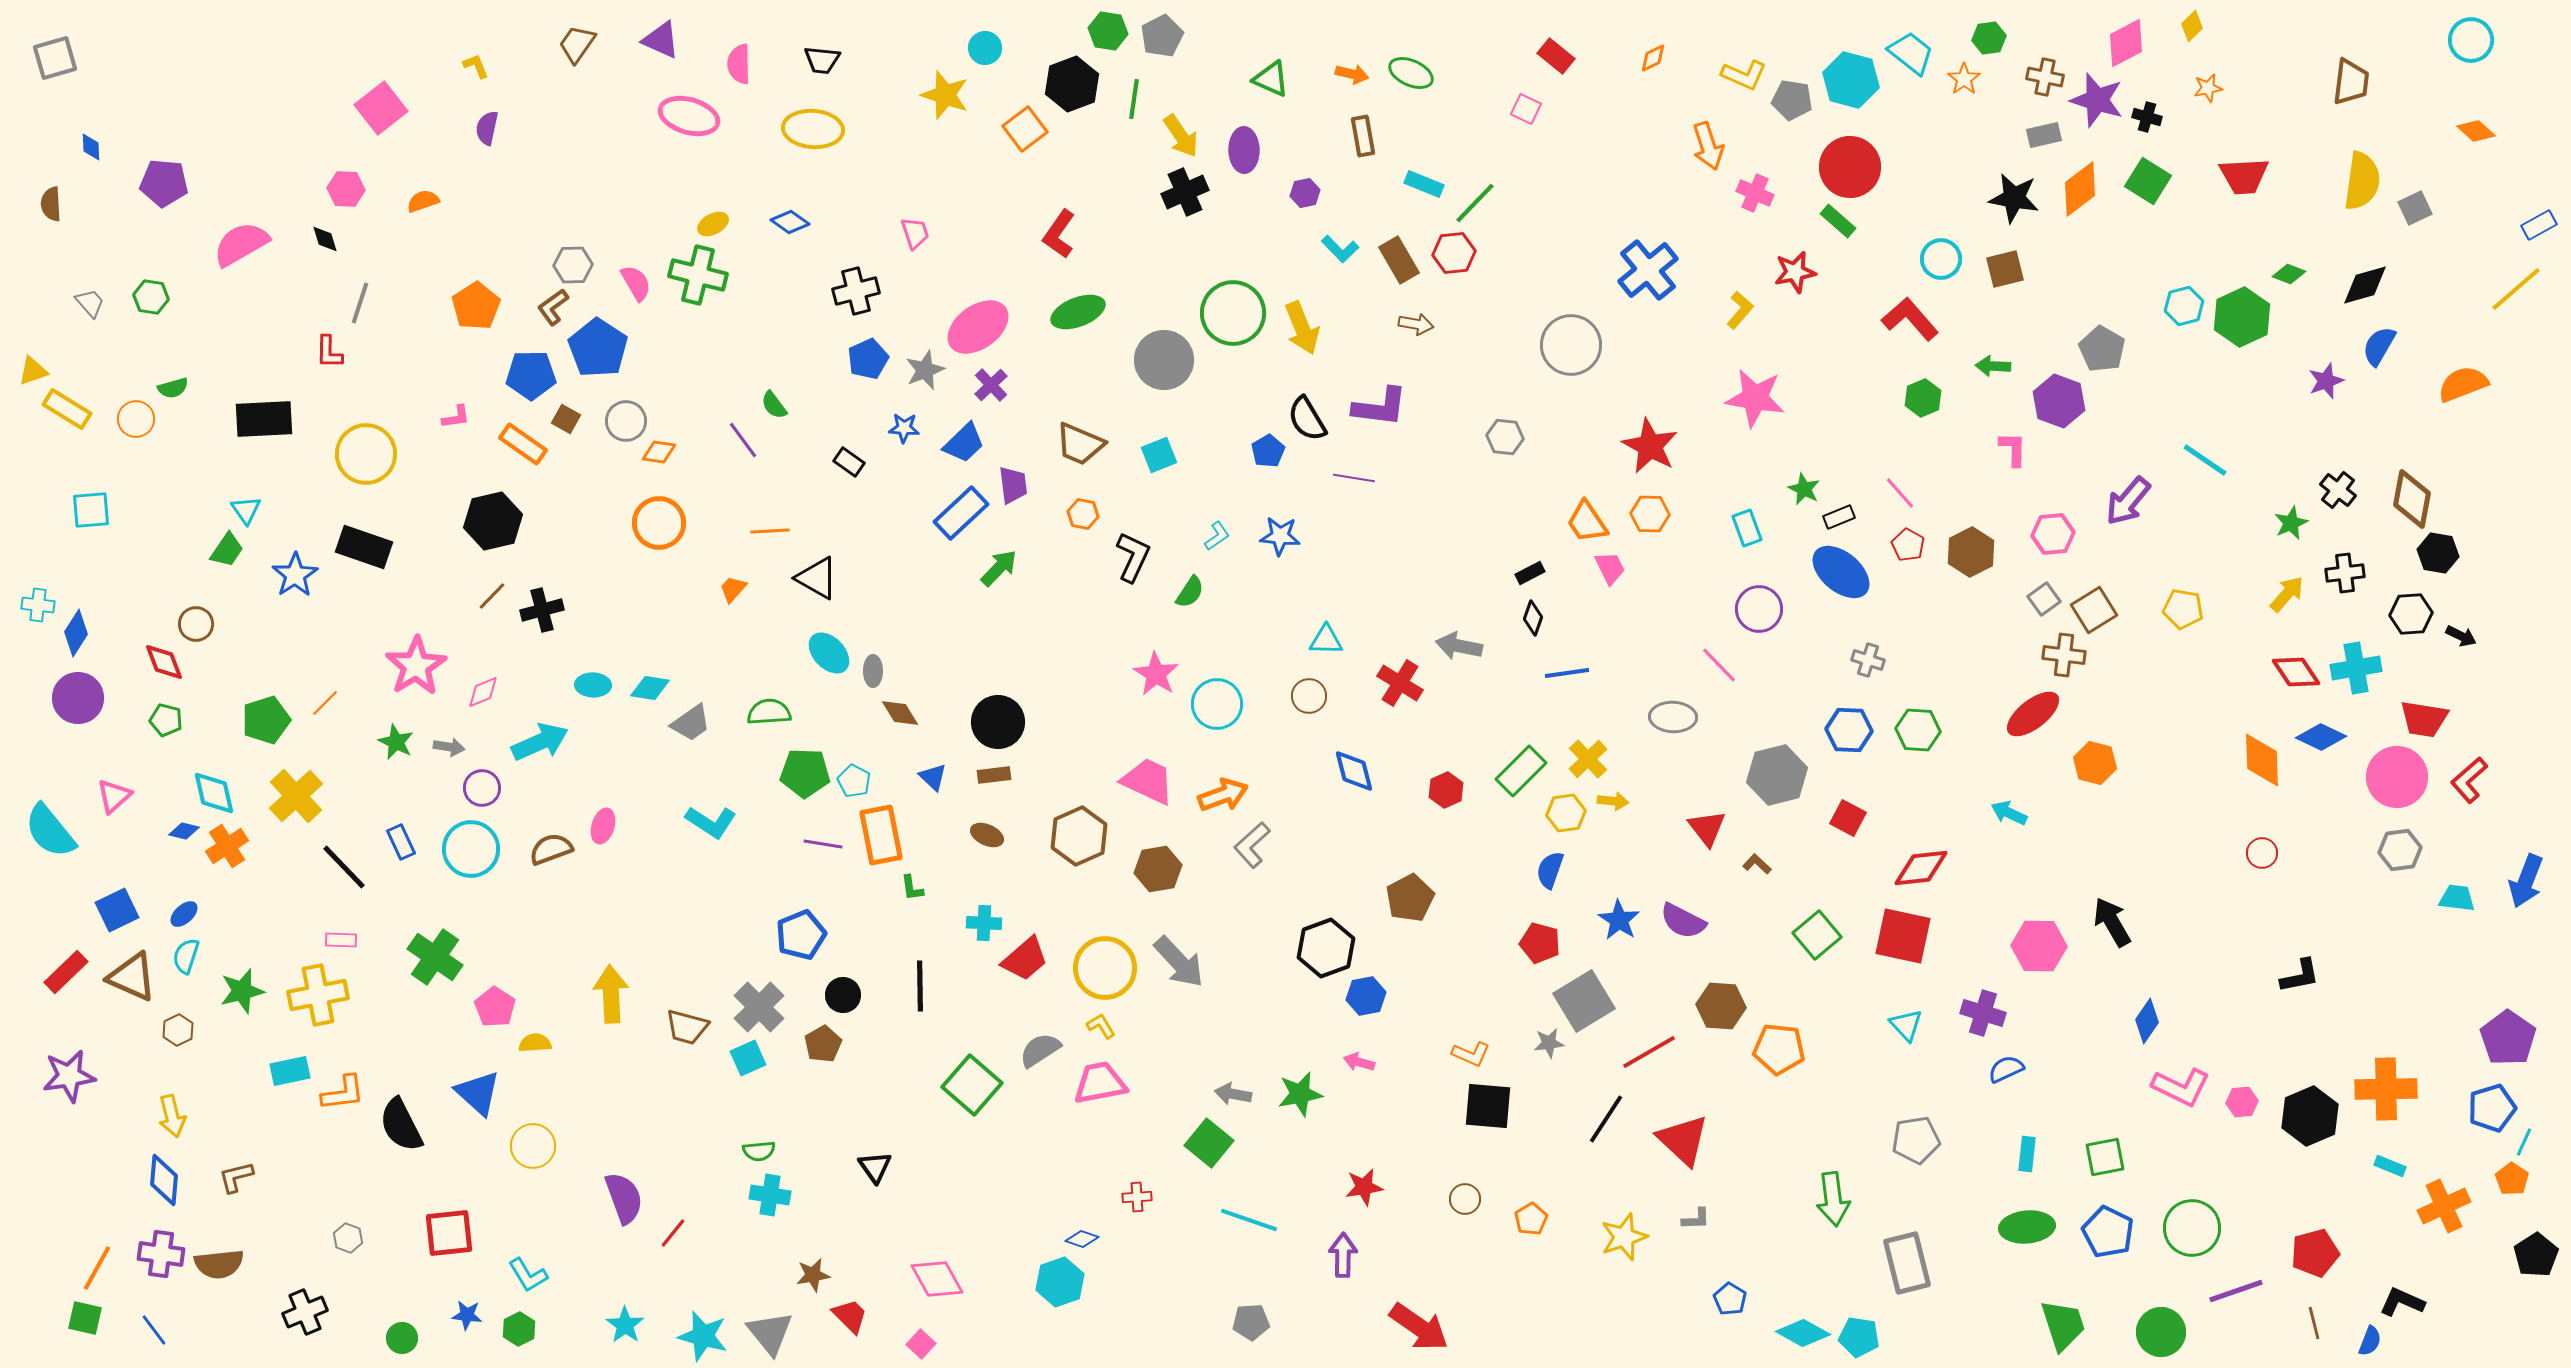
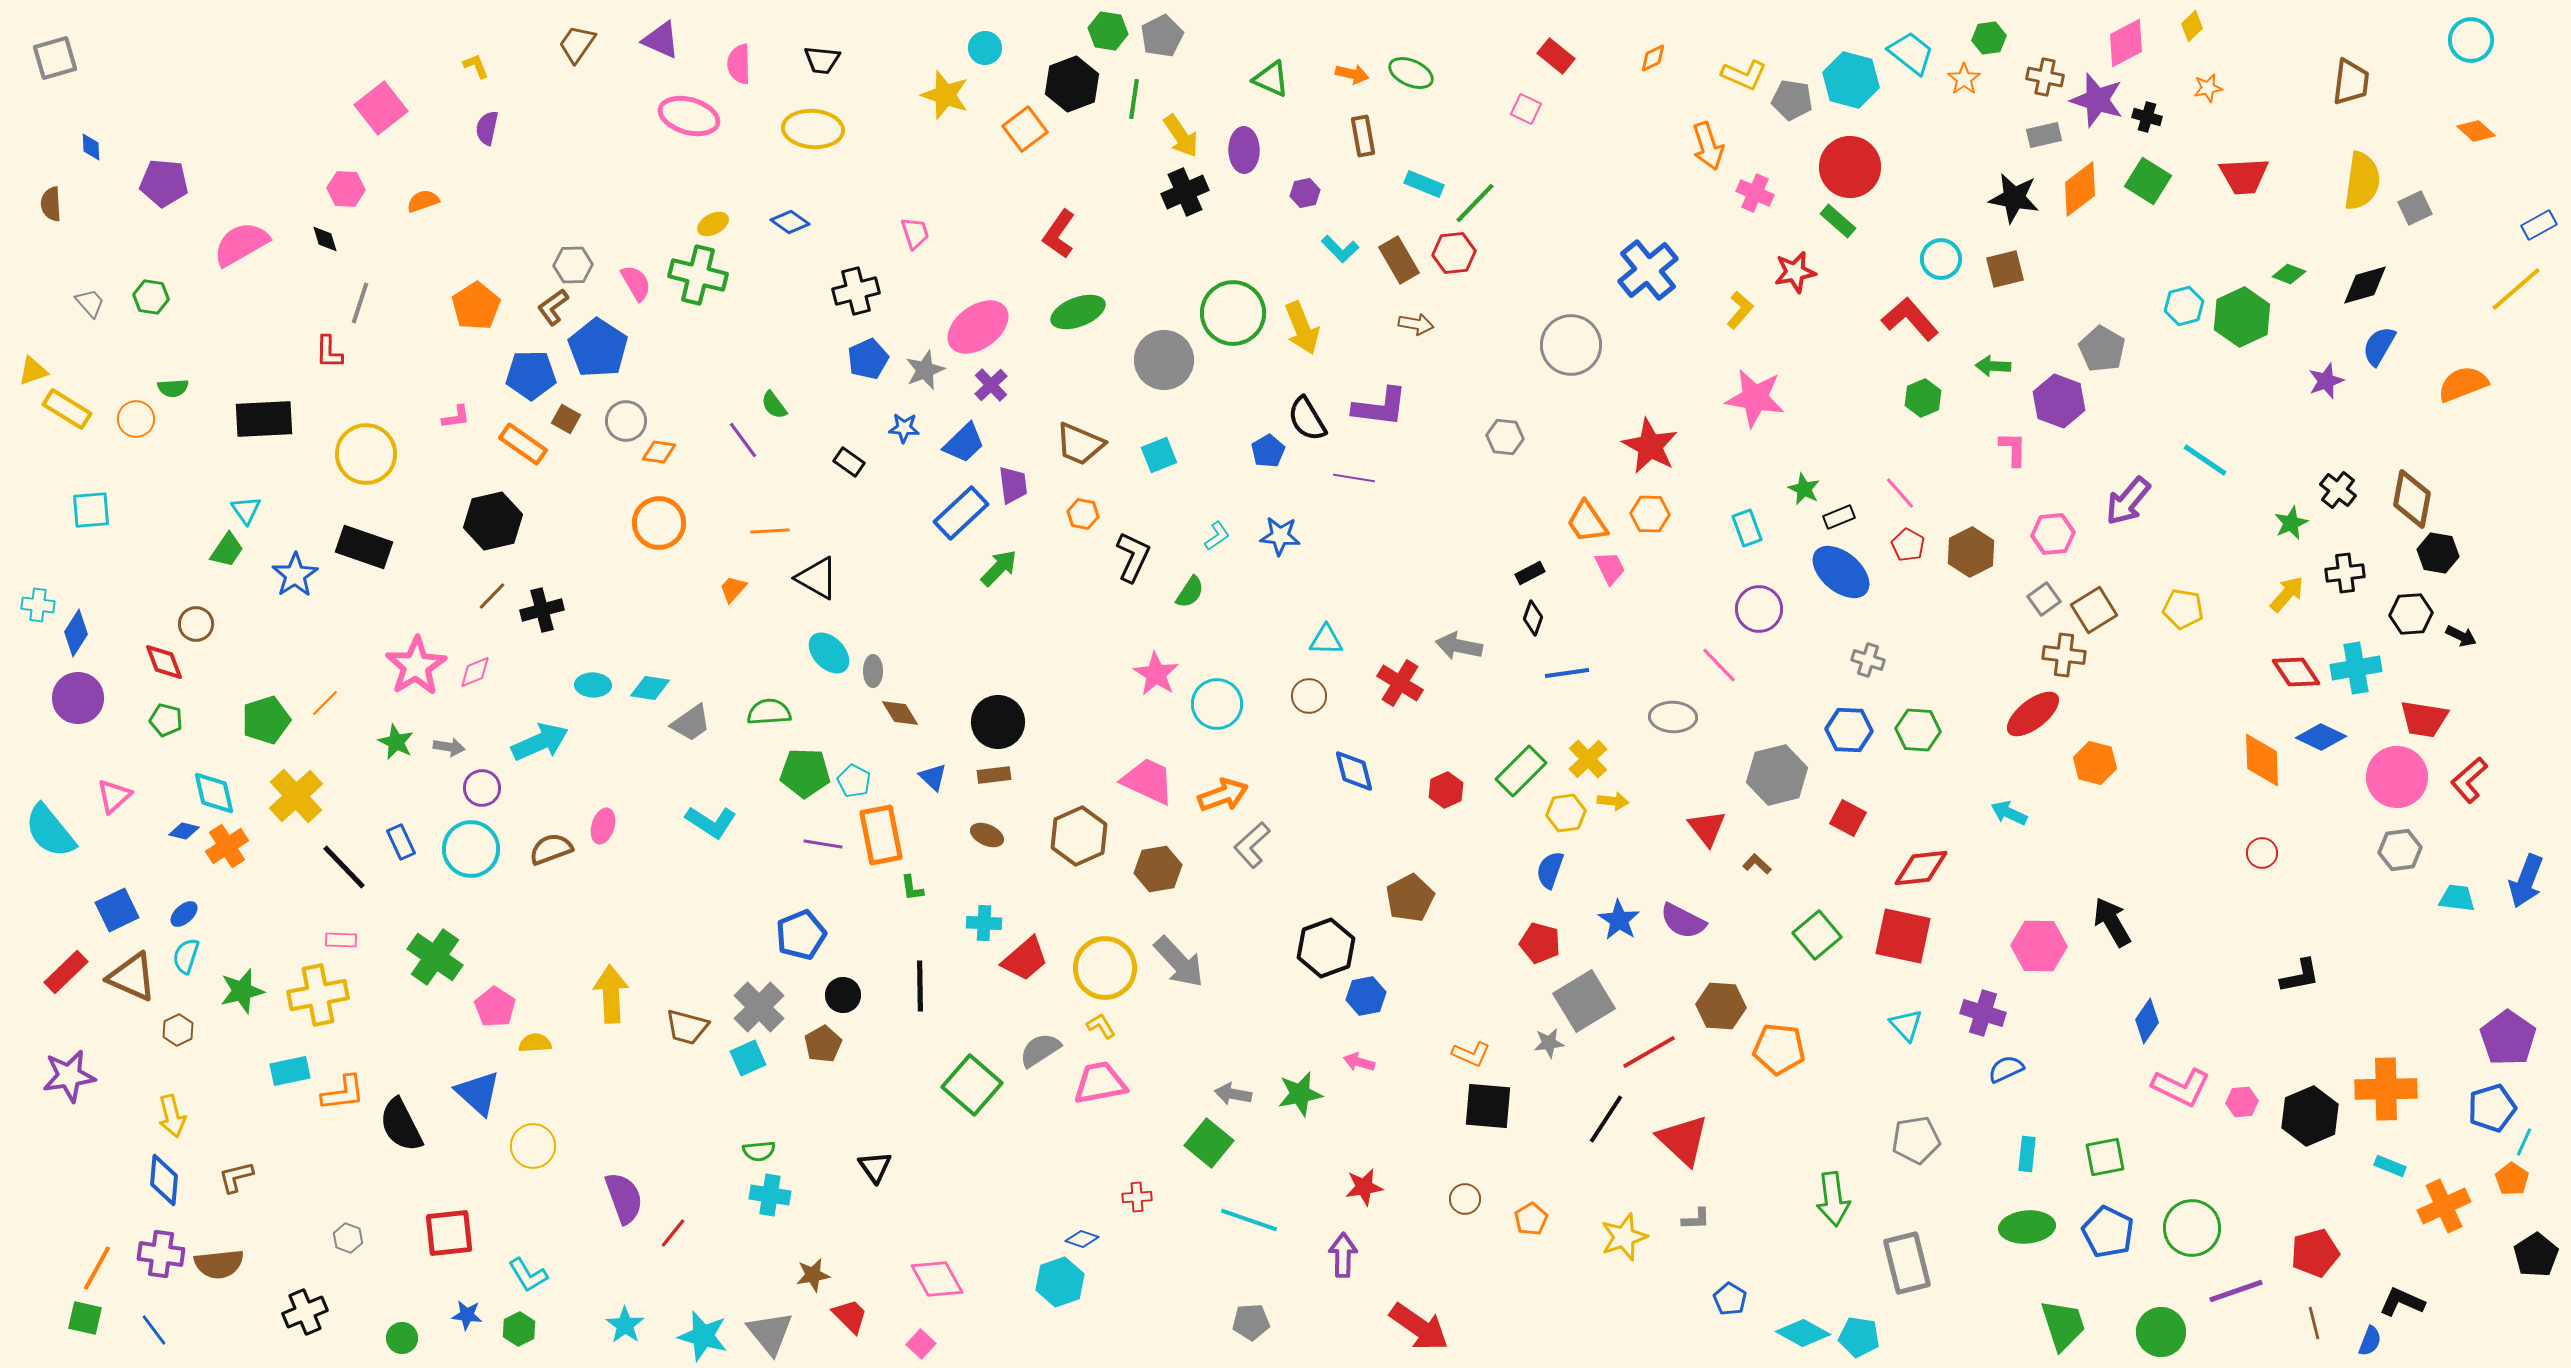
green semicircle at (173, 388): rotated 12 degrees clockwise
pink diamond at (483, 692): moved 8 px left, 20 px up
